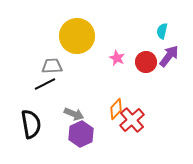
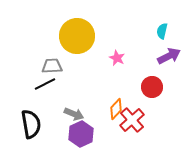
purple arrow: rotated 25 degrees clockwise
red circle: moved 6 px right, 25 px down
